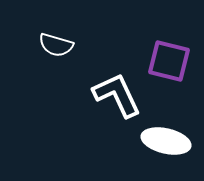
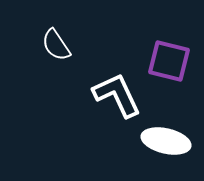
white semicircle: rotated 40 degrees clockwise
